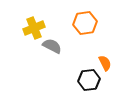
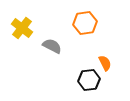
yellow cross: moved 12 px left; rotated 30 degrees counterclockwise
